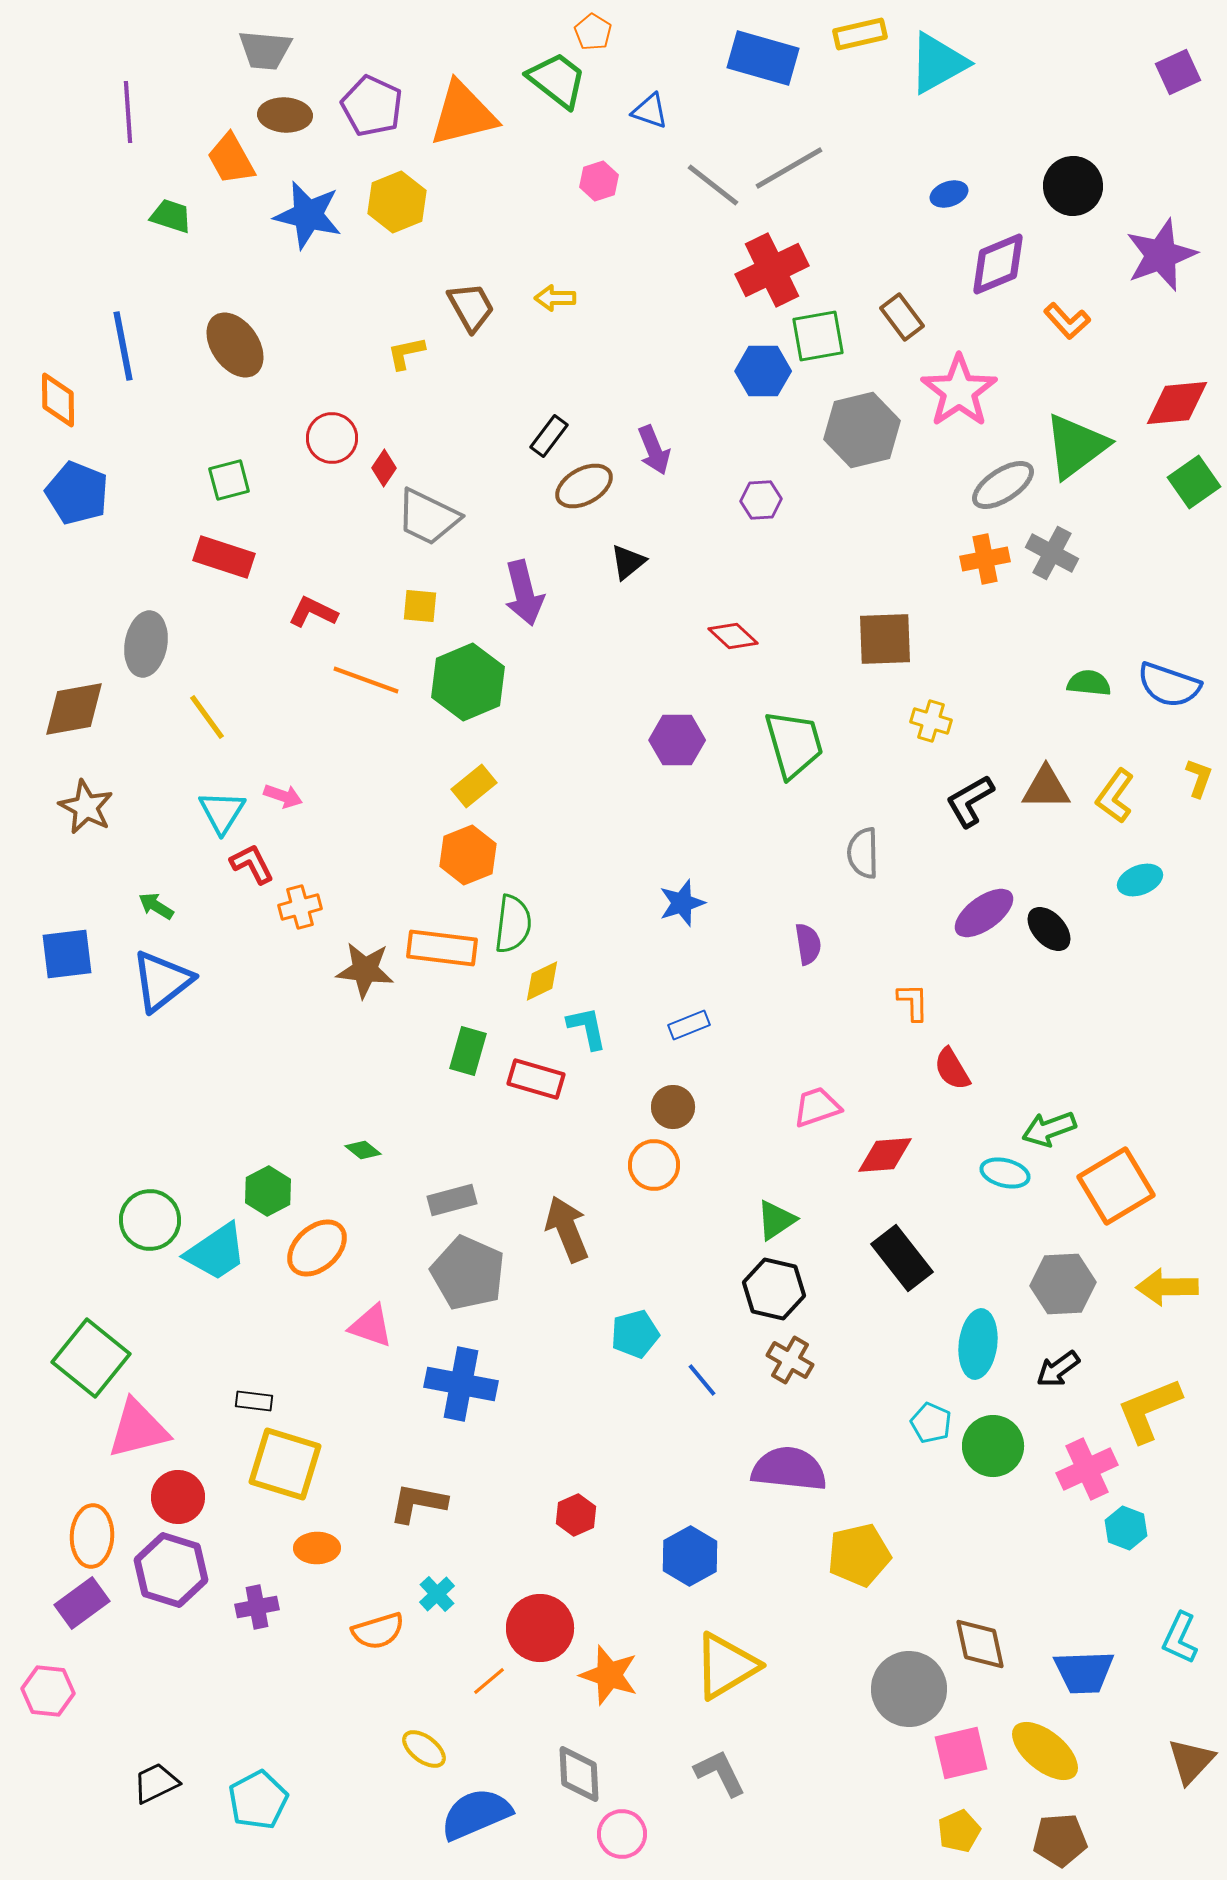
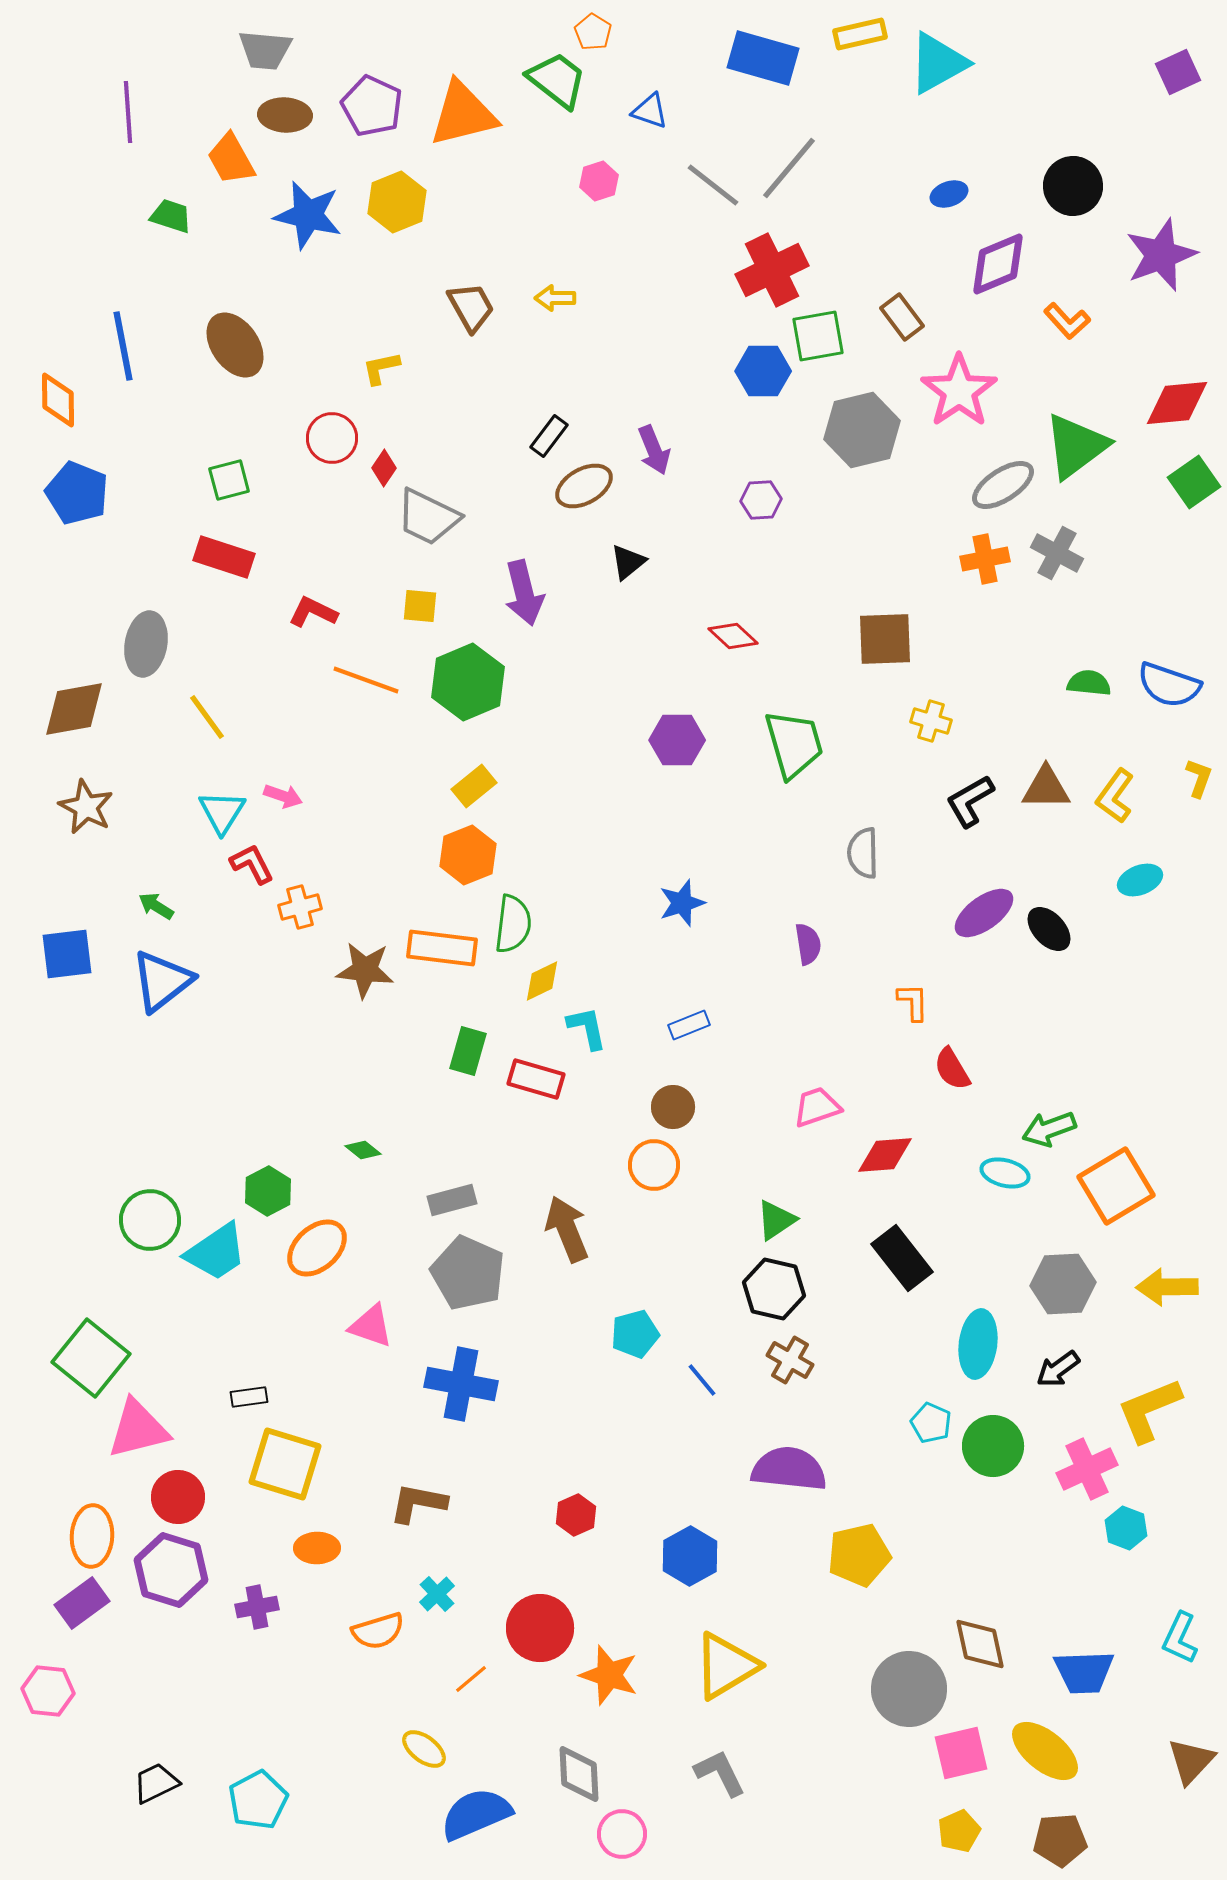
gray line at (789, 168): rotated 20 degrees counterclockwise
yellow L-shape at (406, 353): moved 25 px left, 15 px down
gray cross at (1052, 553): moved 5 px right
black rectangle at (254, 1401): moved 5 px left, 4 px up; rotated 15 degrees counterclockwise
orange line at (489, 1681): moved 18 px left, 2 px up
